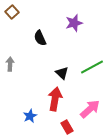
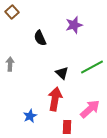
purple star: moved 2 px down
red rectangle: rotated 32 degrees clockwise
